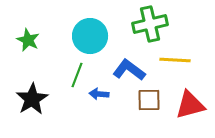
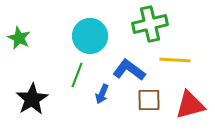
green star: moved 9 px left, 2 px up
blue arrow: moved 3 px right; rotated 72 degrees counterclockwise
